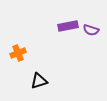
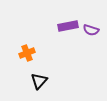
orange cross: moved 9 px right
black triangle: rotated 30 degrees counterclockwise
